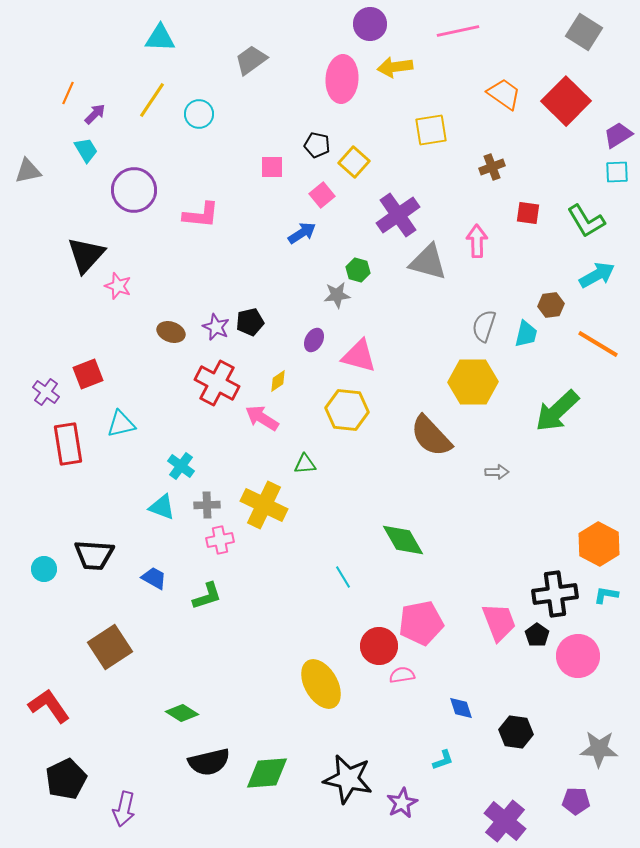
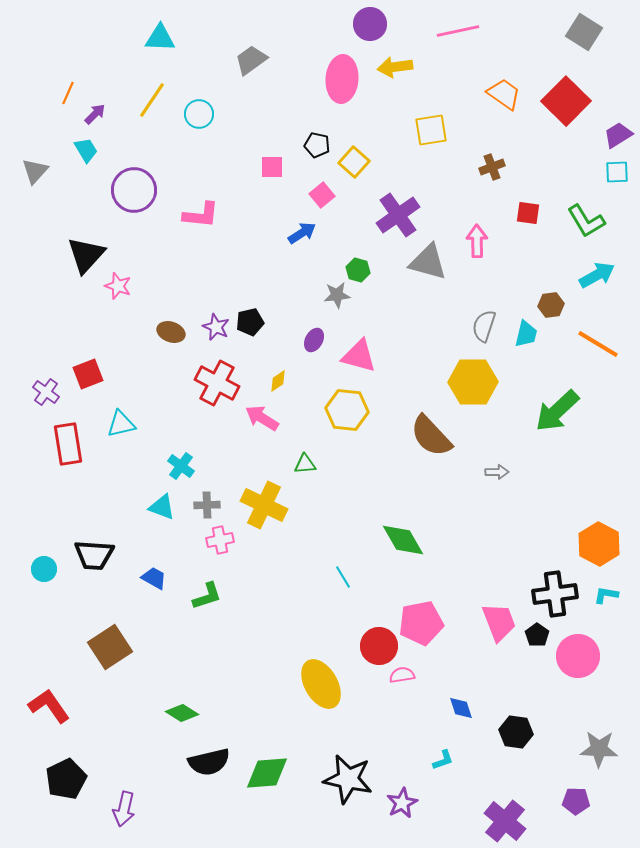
gray triangle at (28, 171): moved 7 px right; rotated 36 degrees counterclockwise
